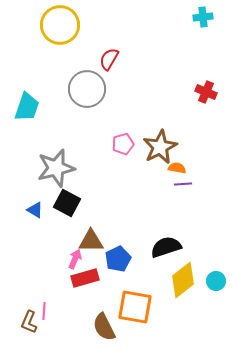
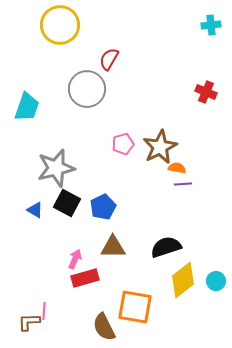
cyan cross: moved 8 px right, 8 px down
brown triangle: moved 22 px right, 6 px down
blue pentagon: moved 15 px left, 52 px up
brown L-shape: rotated 65 degrees clockwise
